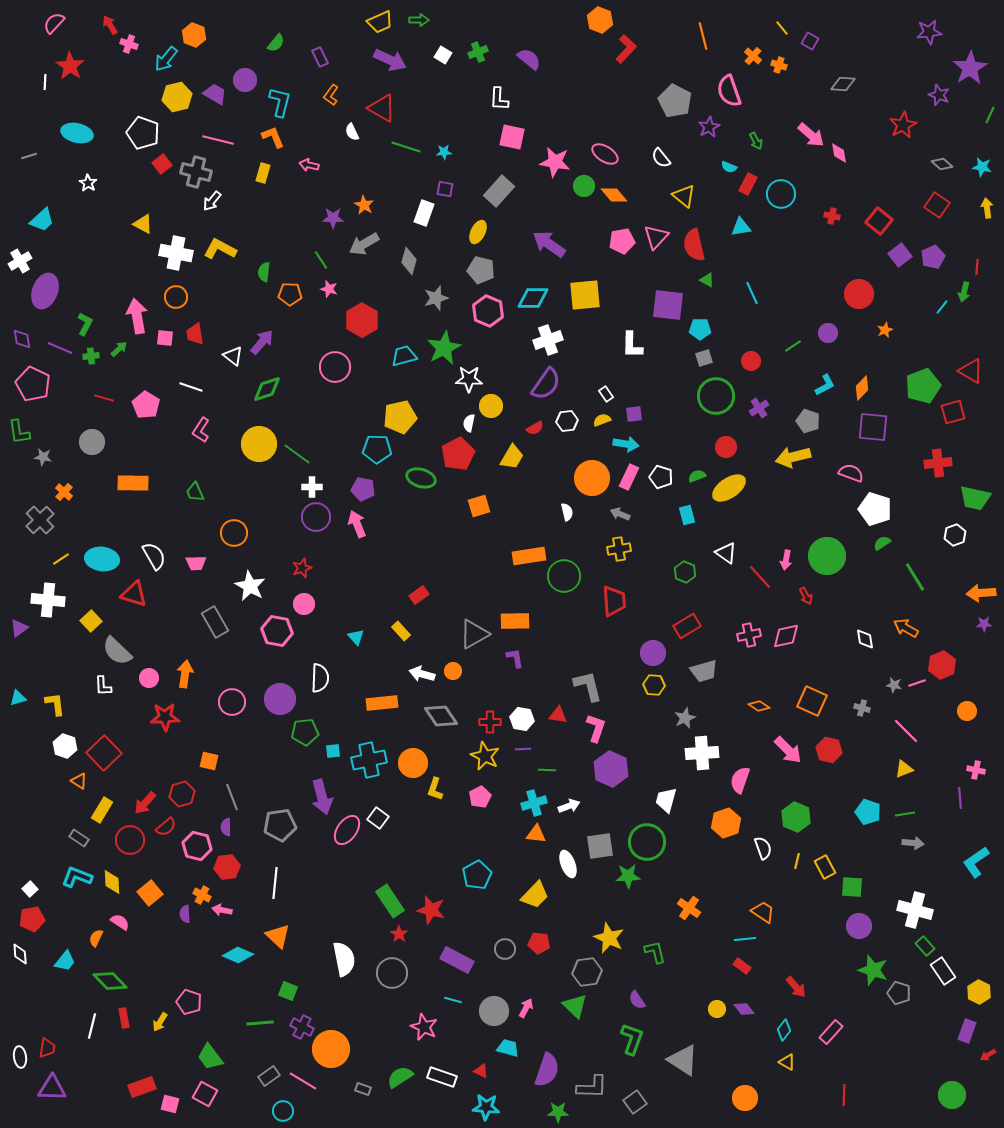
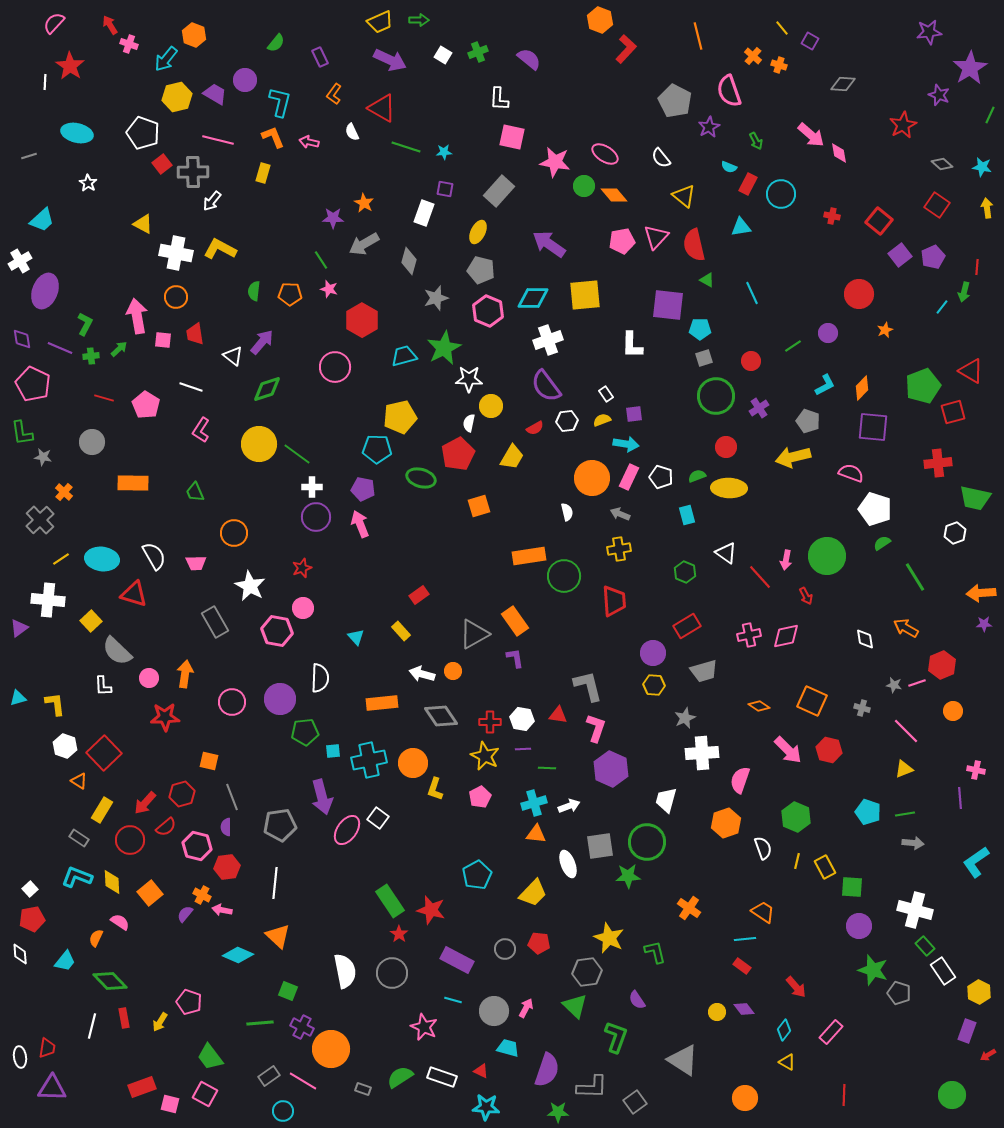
orange line at (703, 36): moved 5 px left
orange L-shape at (331, 95): moved 3 px right, 1 px up
pink arrow at (309, 165): moved 23 px up
gray cross at (196, 172): moved 3 px left; rotated 16 degrees counterclockwise
orange star at (364, 205): moved 2 px up
green semicircle at (264, 272): moved 10 px left, 19 px down
pink square at (165, 338): moved 2 px left, 2 px down
purple semicircle at (546, 384): moved 2 px down; rotated 108 degrees clockwise
green L-shape at (19, 432): moved 3 px right, 1 px down
yellow ellipse at (729, 488): rotated 36 degrees clockwise
pink arrow at (357, 524): moved 3 px right
white hexagon at (955, 535): moved 2 px up
pink circle at (304, 604): moved 1 px left, 4 px down
orange rectangle at (515, 621): rotated 56 degrees clockwise
orange circle at (967, 711): moved 14 px left
green line at (547, 770): moved 2 px up
yellow trapezoid at (535, 895): moved 2 px left, 2 px up
purple semicircle at (185, 914): rotated 42 degrees clockwise
white semicircle at (344, 959): moved 1 px right, 12 px down
yellow circle at (717, 1009): moved 3 px down
green L-shape at (632, 1039): moved 16 px left, 2 px up
